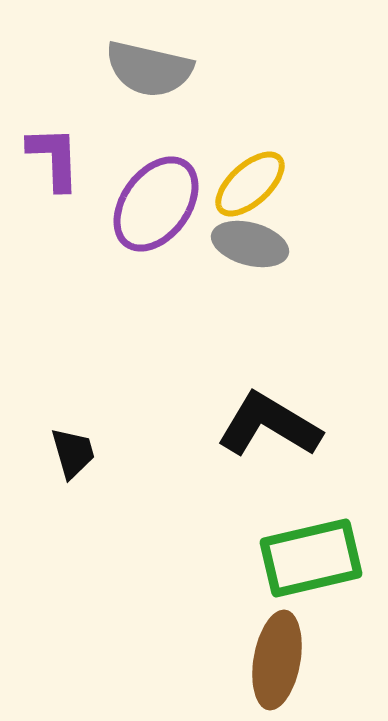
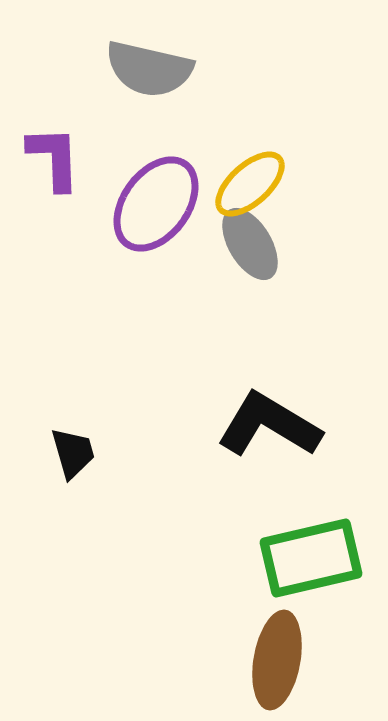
gray ellipse: rotated 44 degrees clockwise
